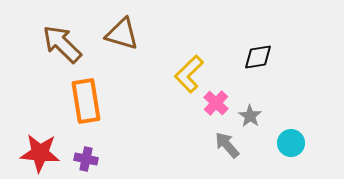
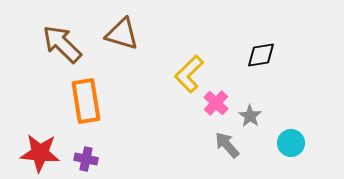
black diamond: moved 3 px right, 2 px up
